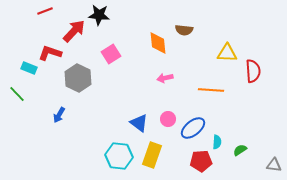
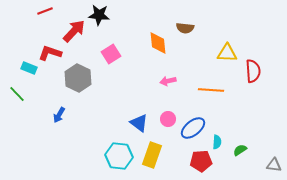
brown semicircle: moved 1 px right, 2 px up
pink arrow: moved 3 px right, 3 px down
